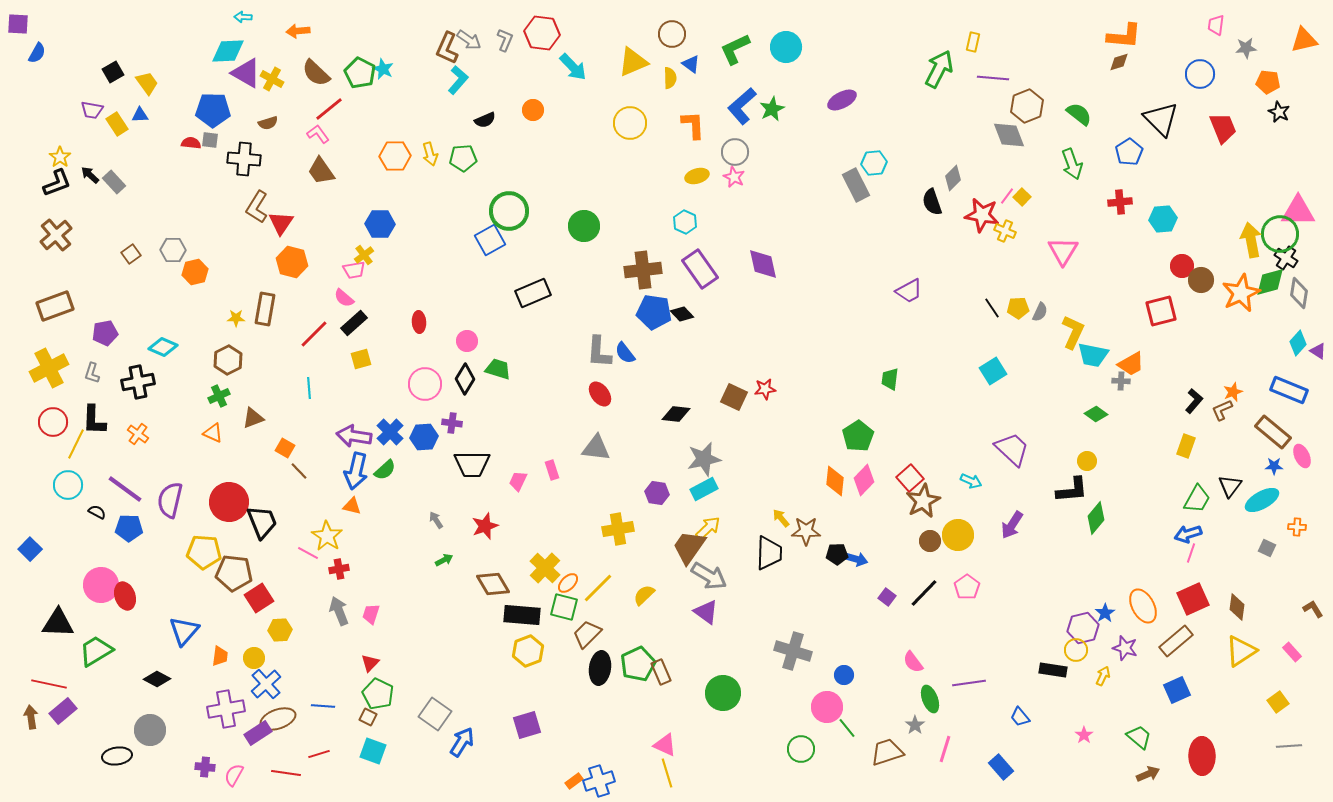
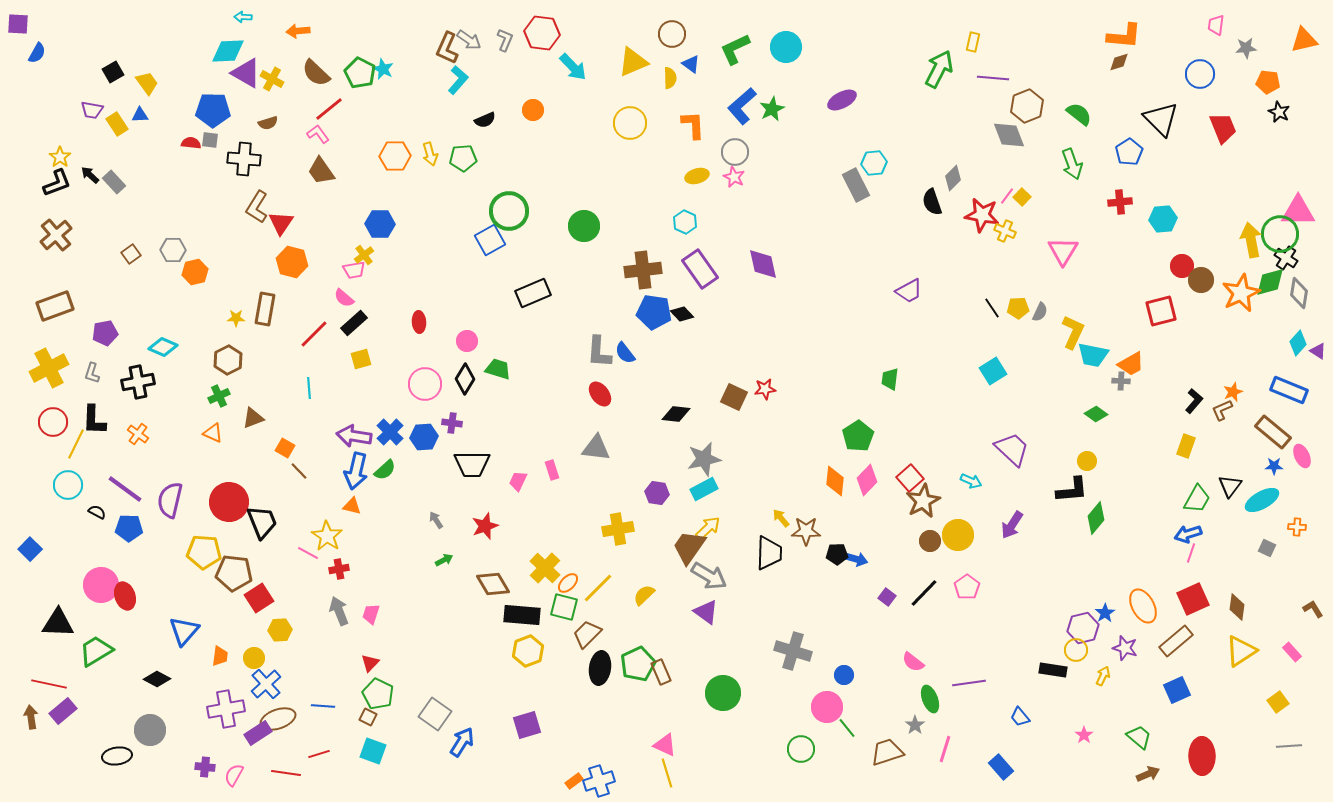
pink diamond at (864, 480): moved 3 px right
pink semicircle at (913, 662): rotated 15 degrees counterclockwise
